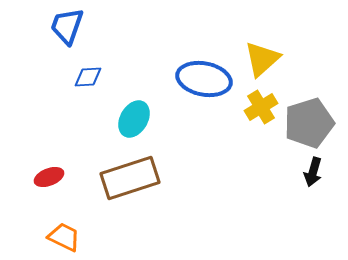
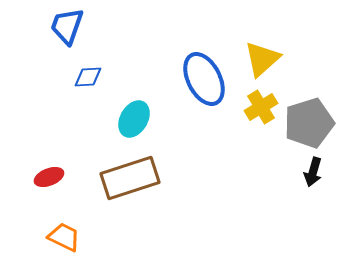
blue ellipse: rotated 52 degrees clockwise
